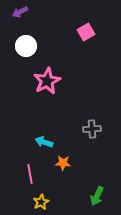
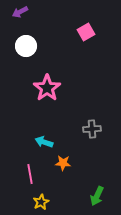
pink star: moved 7 px down; rotated 8 degrees counterclockwise
